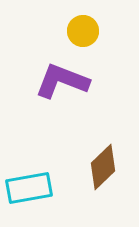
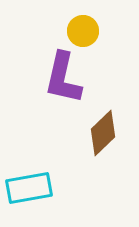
purple L-shape: moved 1 px right, 3 px up; rotated 98 degrees counterclockwise
brown diamond: moved 34 px up
